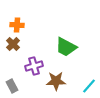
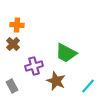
green trapezoid: moved 6 px down
brown star: rotated 24 degrees clockwise
cyan line: moved 1 px left
